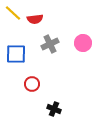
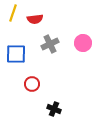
yellow line: rotated 66 degrees clockwise
